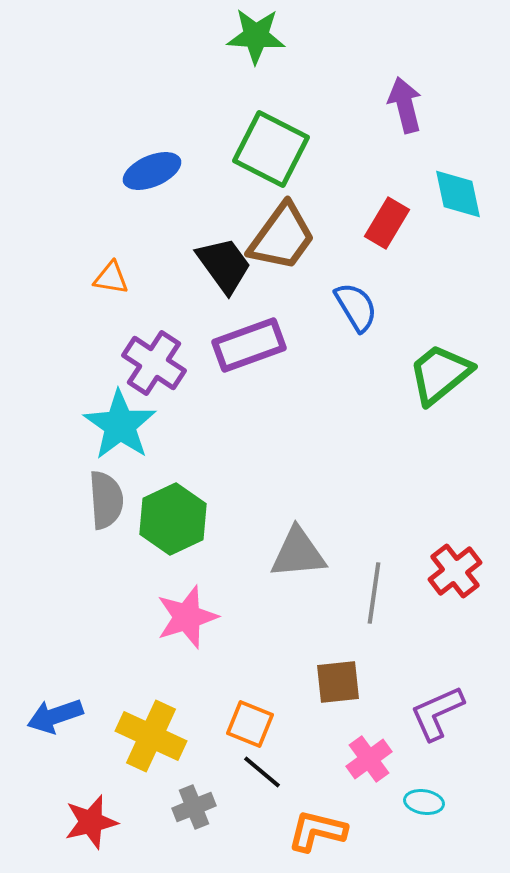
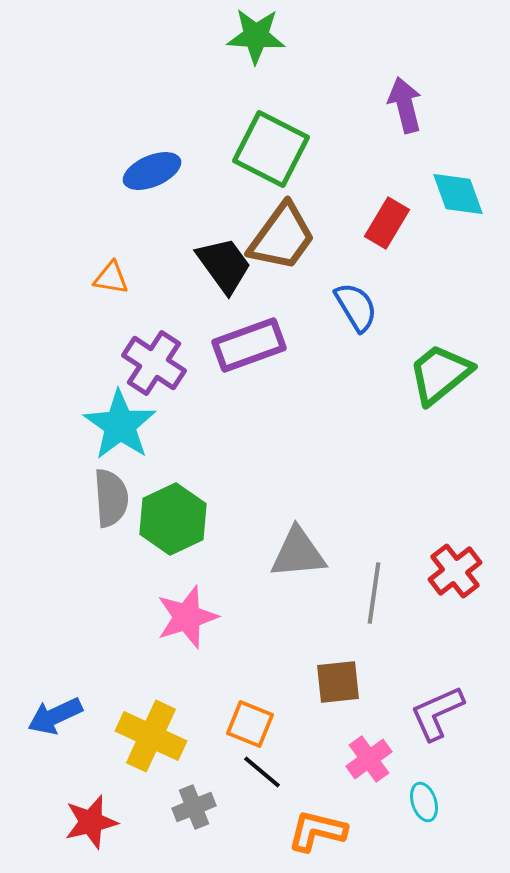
cyan diamond: rotated 8 degrees counterclockwise
gray semicircle: moved 5 px right, 2 px up
blue arrow: rotated 6 degrees counterclockwise
cyan ellipse: rotated 63 degrees clockwise
